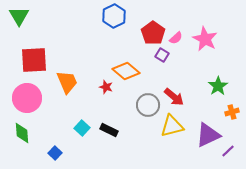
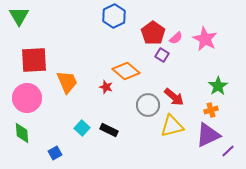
orange cross: moved 21 px left, 2 px up
blue square: rotated 16 degrees clockwise
